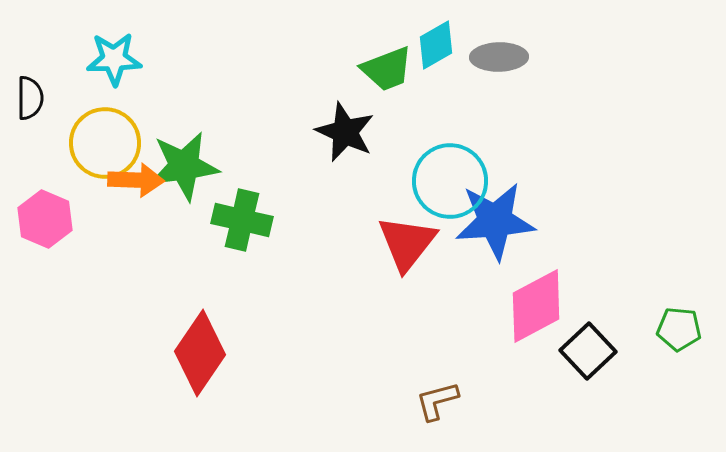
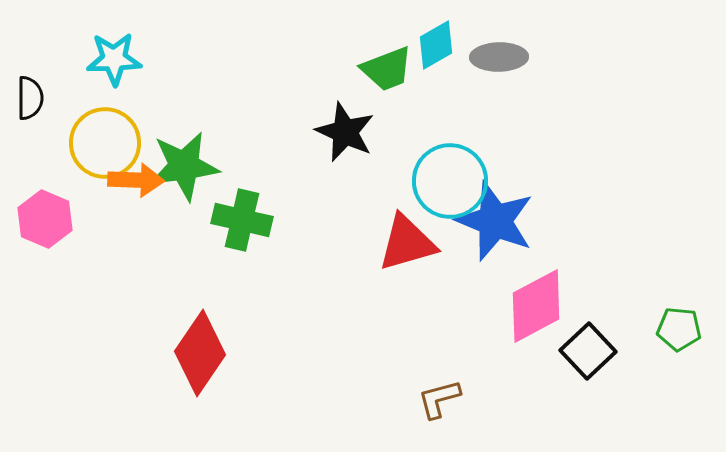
blue star: rotated 26 degrees clockwise
red triangle: rotated 36 degrees clockwise
brown L-shape: moved 2 px right, 2 px up
